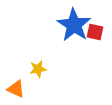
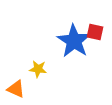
blue star: moved 16 px down
yellow star: rotated 18 degrees clockwise
